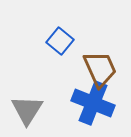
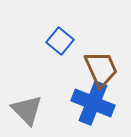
brown trapezoid: moved 1 px right
gray triangle: rotated 16 degrees counterclockwise
